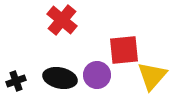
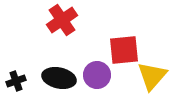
red cross: rotated 16 degrees clockwise
black ellipse: moved 1 px left
